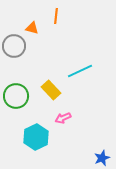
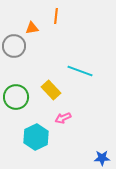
orange triangle: rotated 24 degrees counterclockwise
cyan line: rotated 45 degrees clockwise
green circle: moved 1 px down
blue star: rotated 21 degrees clockwise
